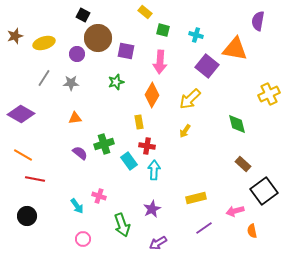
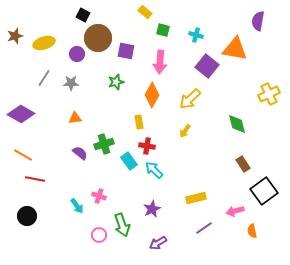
brown rectangle at (243, 164): rotated 14 degrees clockwise
cyan arrow at (154, 170): rotated 48 degrees counterclockwise
pink circle at (83, 239): moved 16 px right, 4 px up
